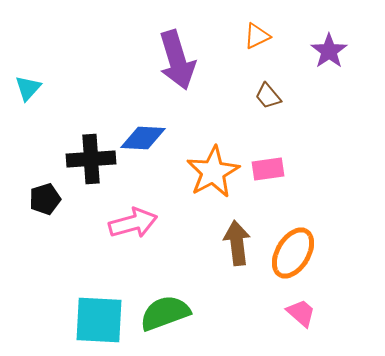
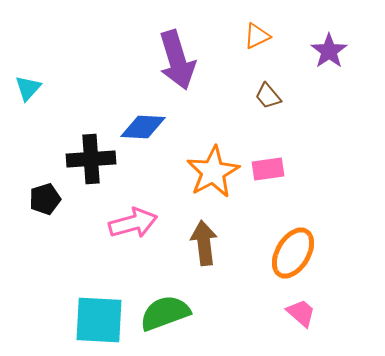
blue diamond: moved 11 px up
brown arrow: moved 33 px left
